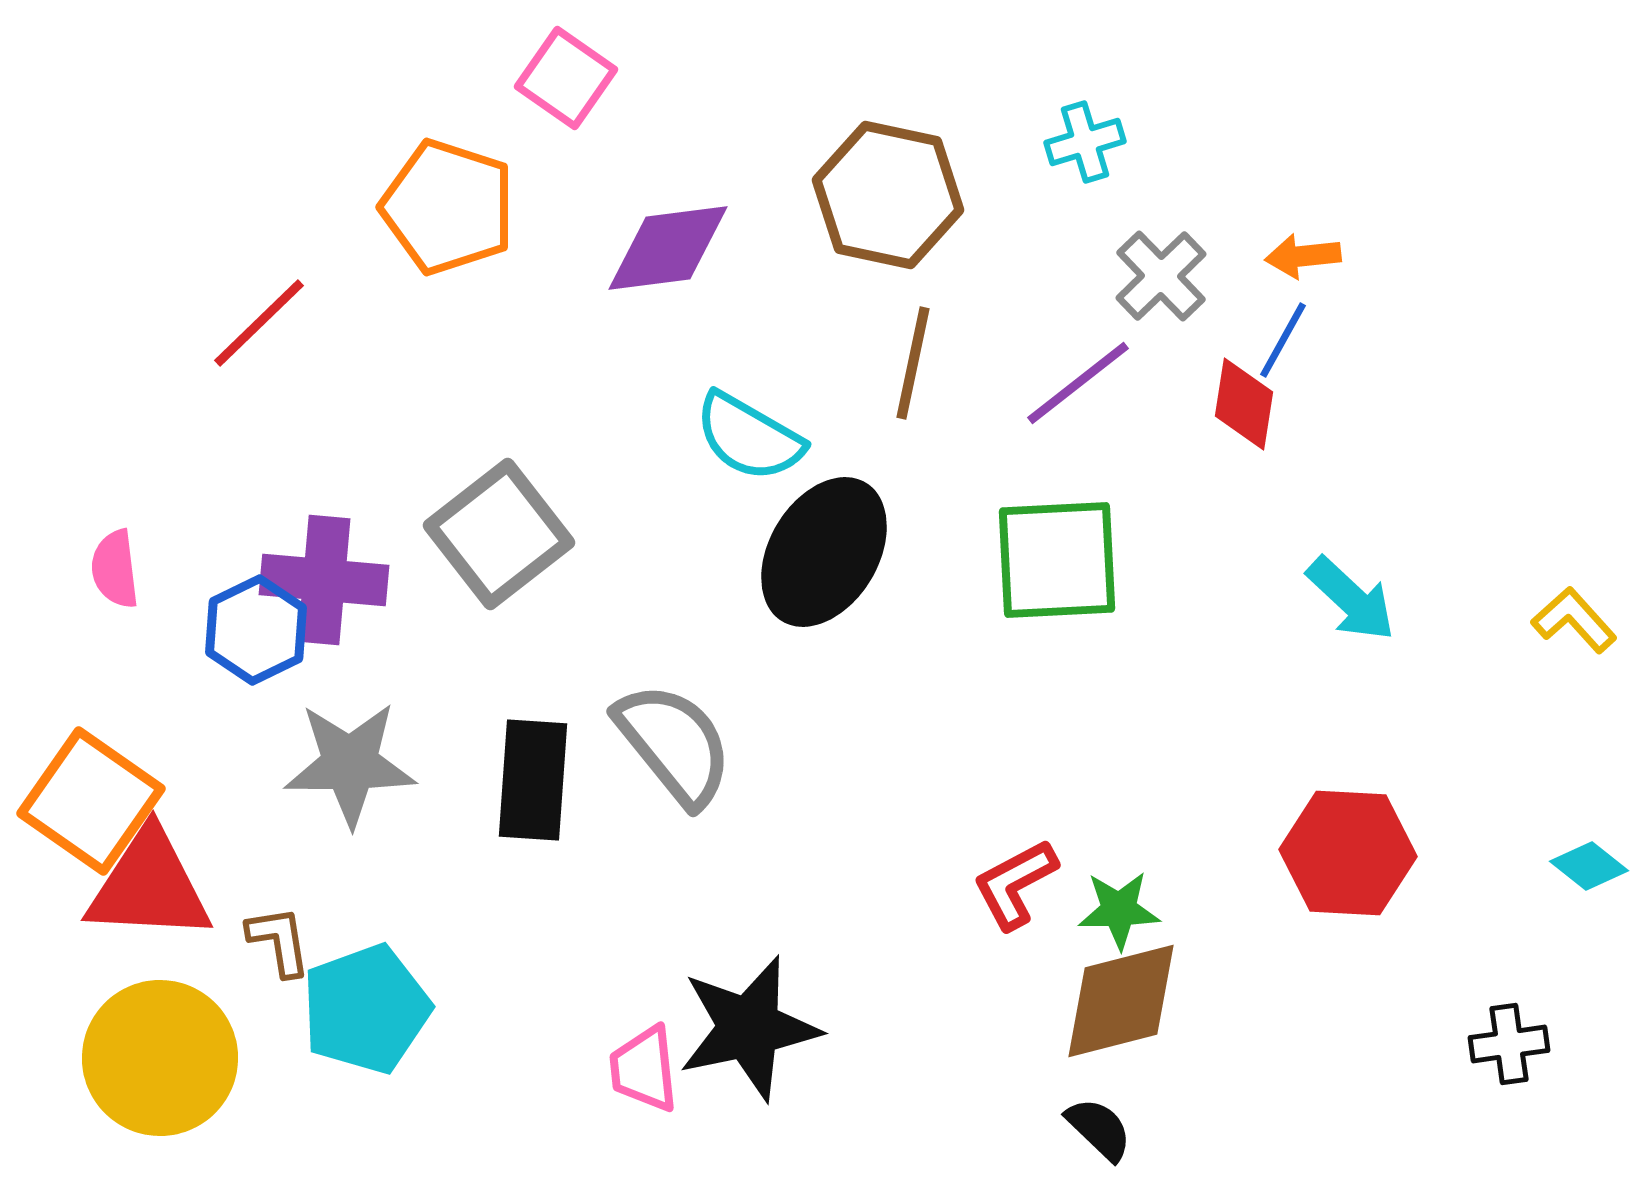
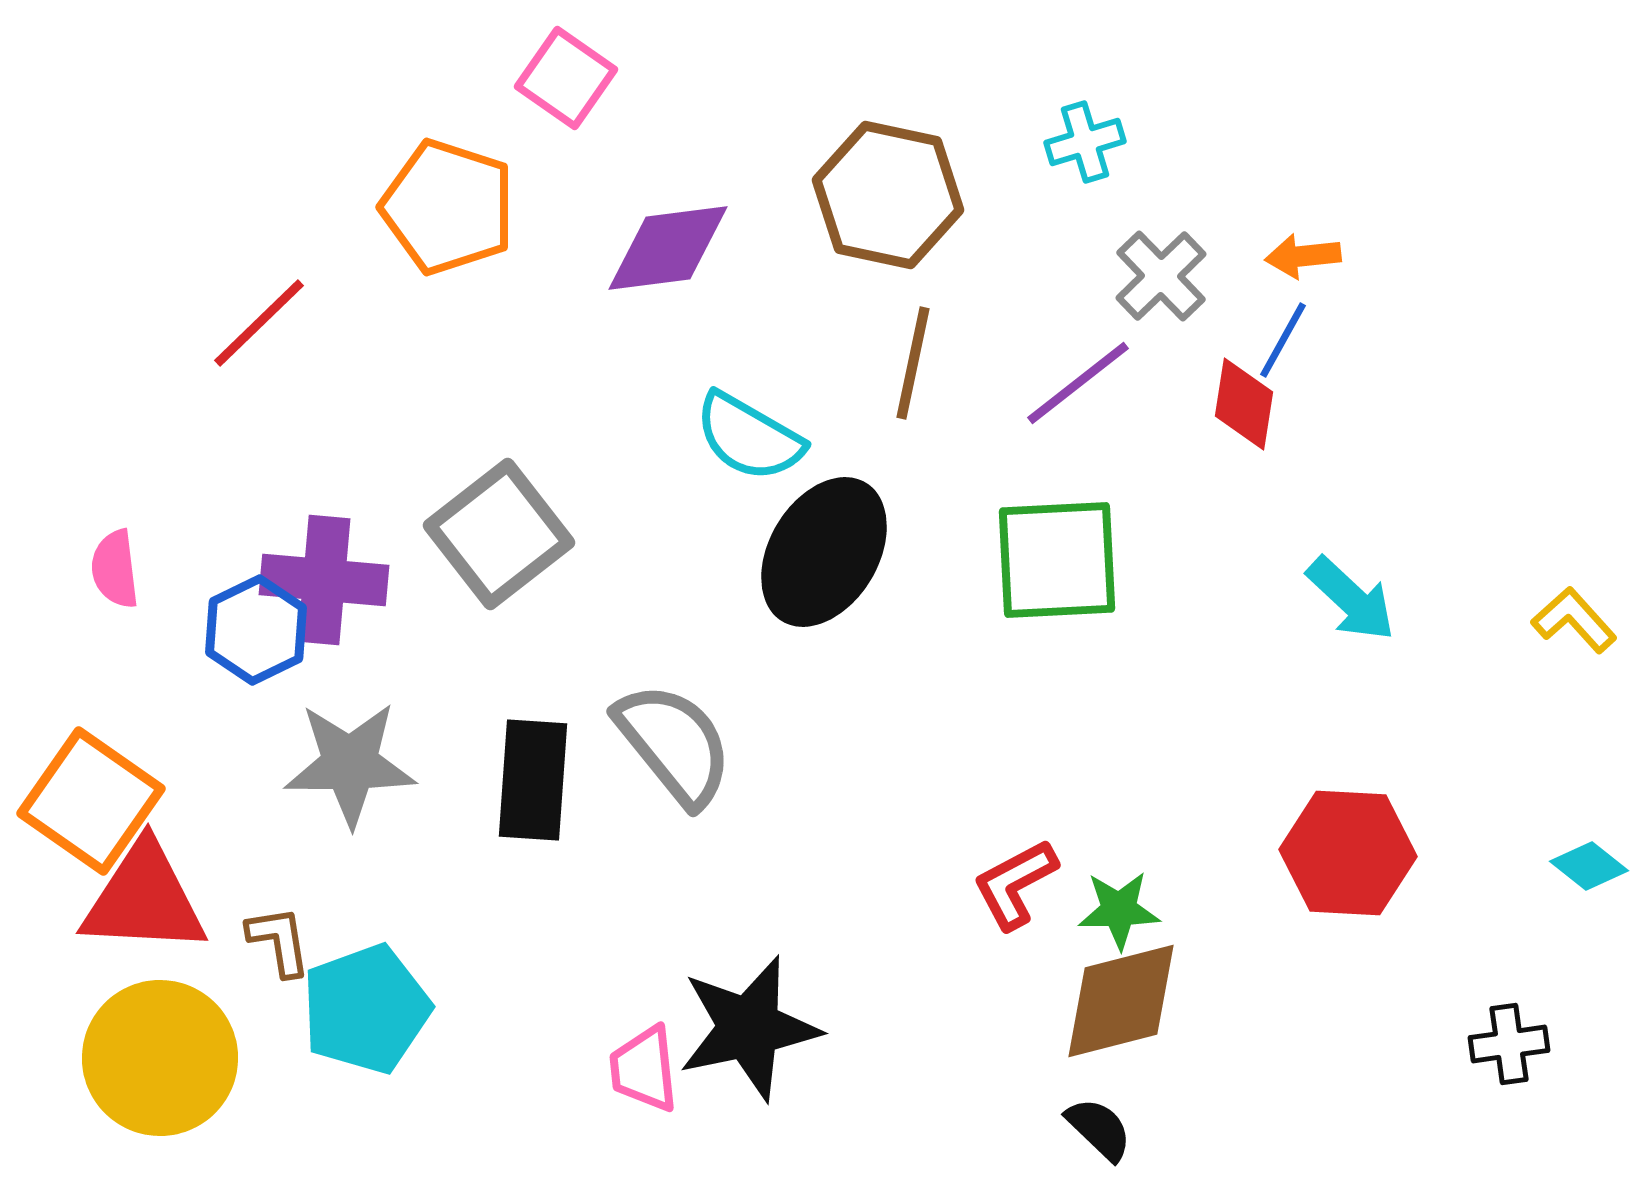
red triangle: moved 5 px left, 13 px down
